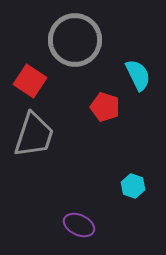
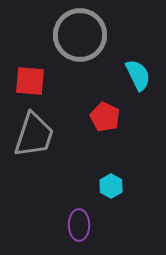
gray circle: moved 5 px right, 5 px up
red square: rotated 28 degrees counterclockwise
red pentagon: moved 10 px down; rotated 8 degrees clockwise
cyan hexagon: moved 22 px left; rotated 10 degrees clockwise
purple ellipse: rotated 64 degrees clockwise
